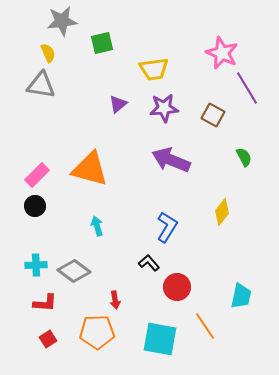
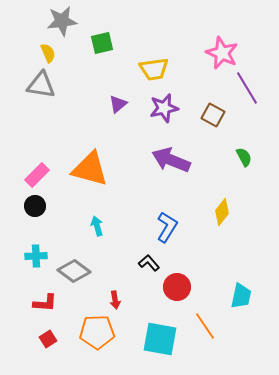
purple star: rotated 8 degrees counterclockwise
cyan cross: moved 9 px up
